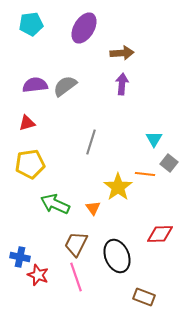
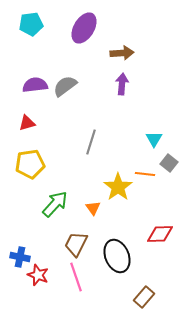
green arrow: rotated 108 degrees clockwise
brown rectangle: rotated 70 degrees counterclockwise
